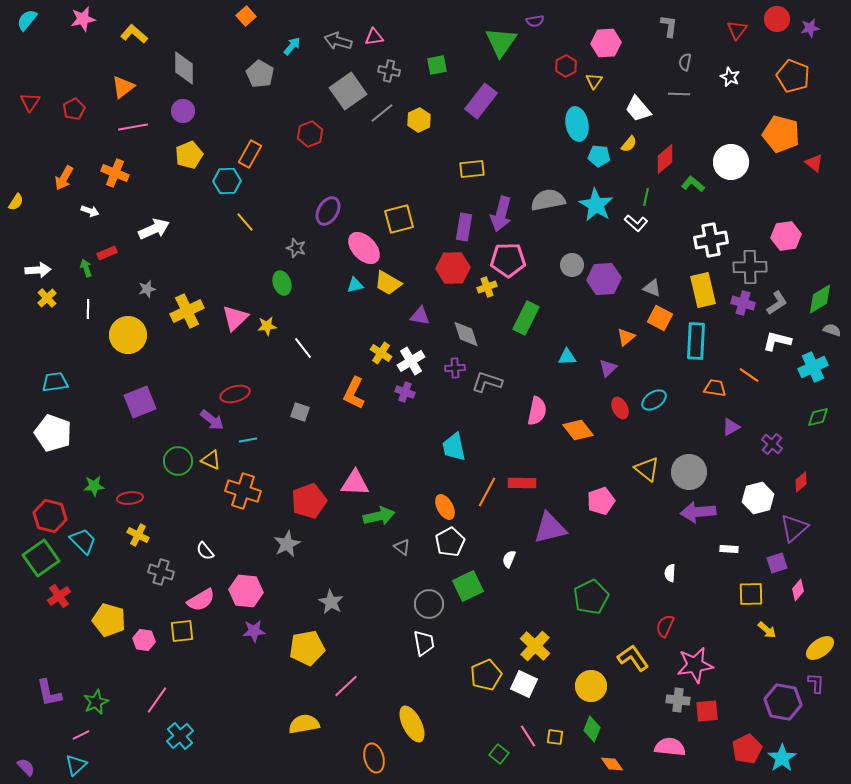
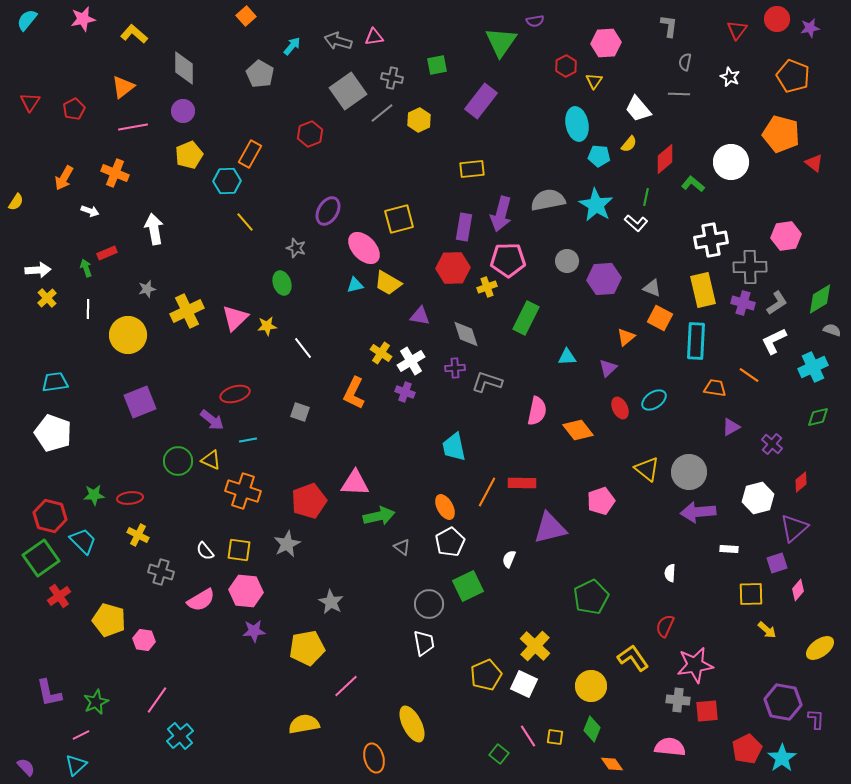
gray cross at (389, 71): moved 3 px right, 7 px down
white arrow at (154, 229): rotated 76 degrees counterclockwise
gray circle at (572, 265): moved 5 px left, 4 px up
white L-shape at (777, 341): moved 3 px left; rotated 40 degrees counterclockwise
green star at (94, 486): moved 9 px down
yellow square at (182, 631): moved 57 px right, 81 px up; rotated 15 degrees clockwise
purple L-shape at (816, 683): moved 36 px down
